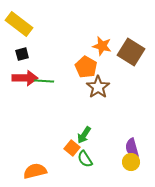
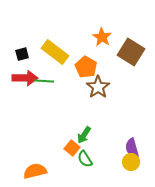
yellow rectangle: moved 36 px right, 28 px down
orange star: moved 9 px up; rotated 18 degrees clockwise
